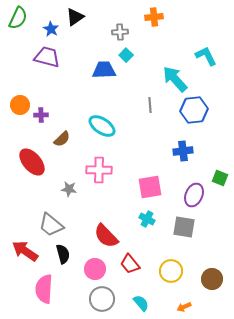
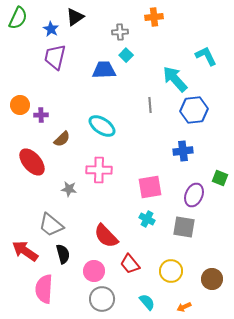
purple trapezoid: moved 8 px right; rotated 92 degrees counterclockwise
pink circle: moved 1 px left, 2 px down
cyan semicircle: moved 6 px right, 1 px up
